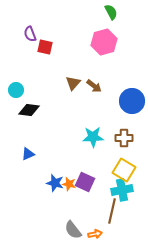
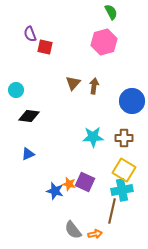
brown arrow: rotated 119 degrees counterclockwise
black diamond: moved 6 px down
blue star: moved 8 px down
